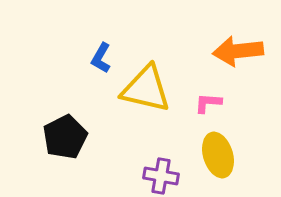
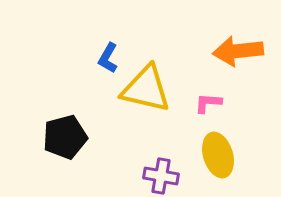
blue L-shape: moved 7 px right
black pentagon: rotated 12 degrees clockwise
